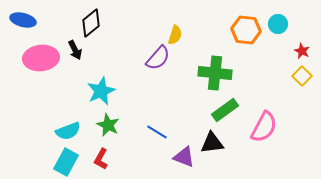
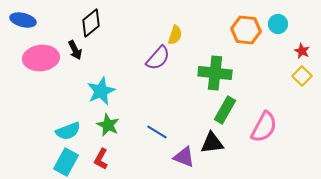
green rectangle: rotated 24 degrees counterclockwise
